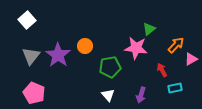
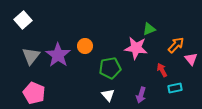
white square: moved 4 px left
green triangle: rotated 16 degrees clockwise
pink triangle: rotated 40 degrees counterclockwise
green pentagon: moved 1 px down
